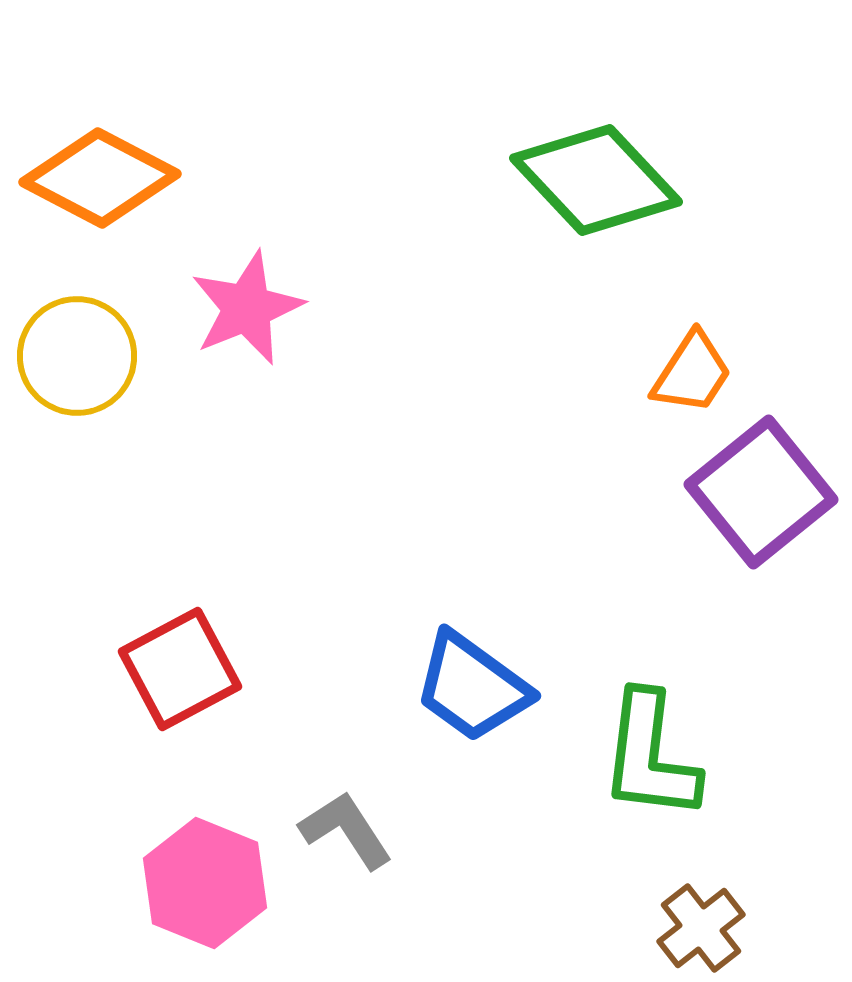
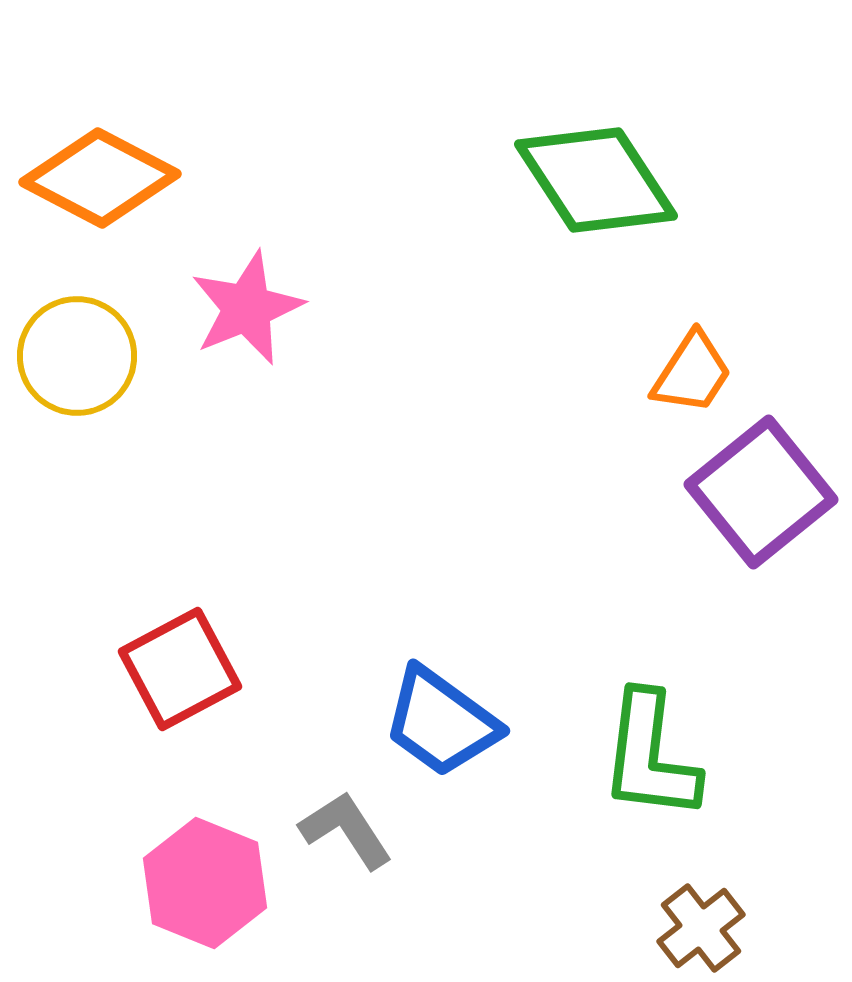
green diamond: rotated 10 degrees clockwise
blue trapezoid: moved 31 px left, 35 px down
